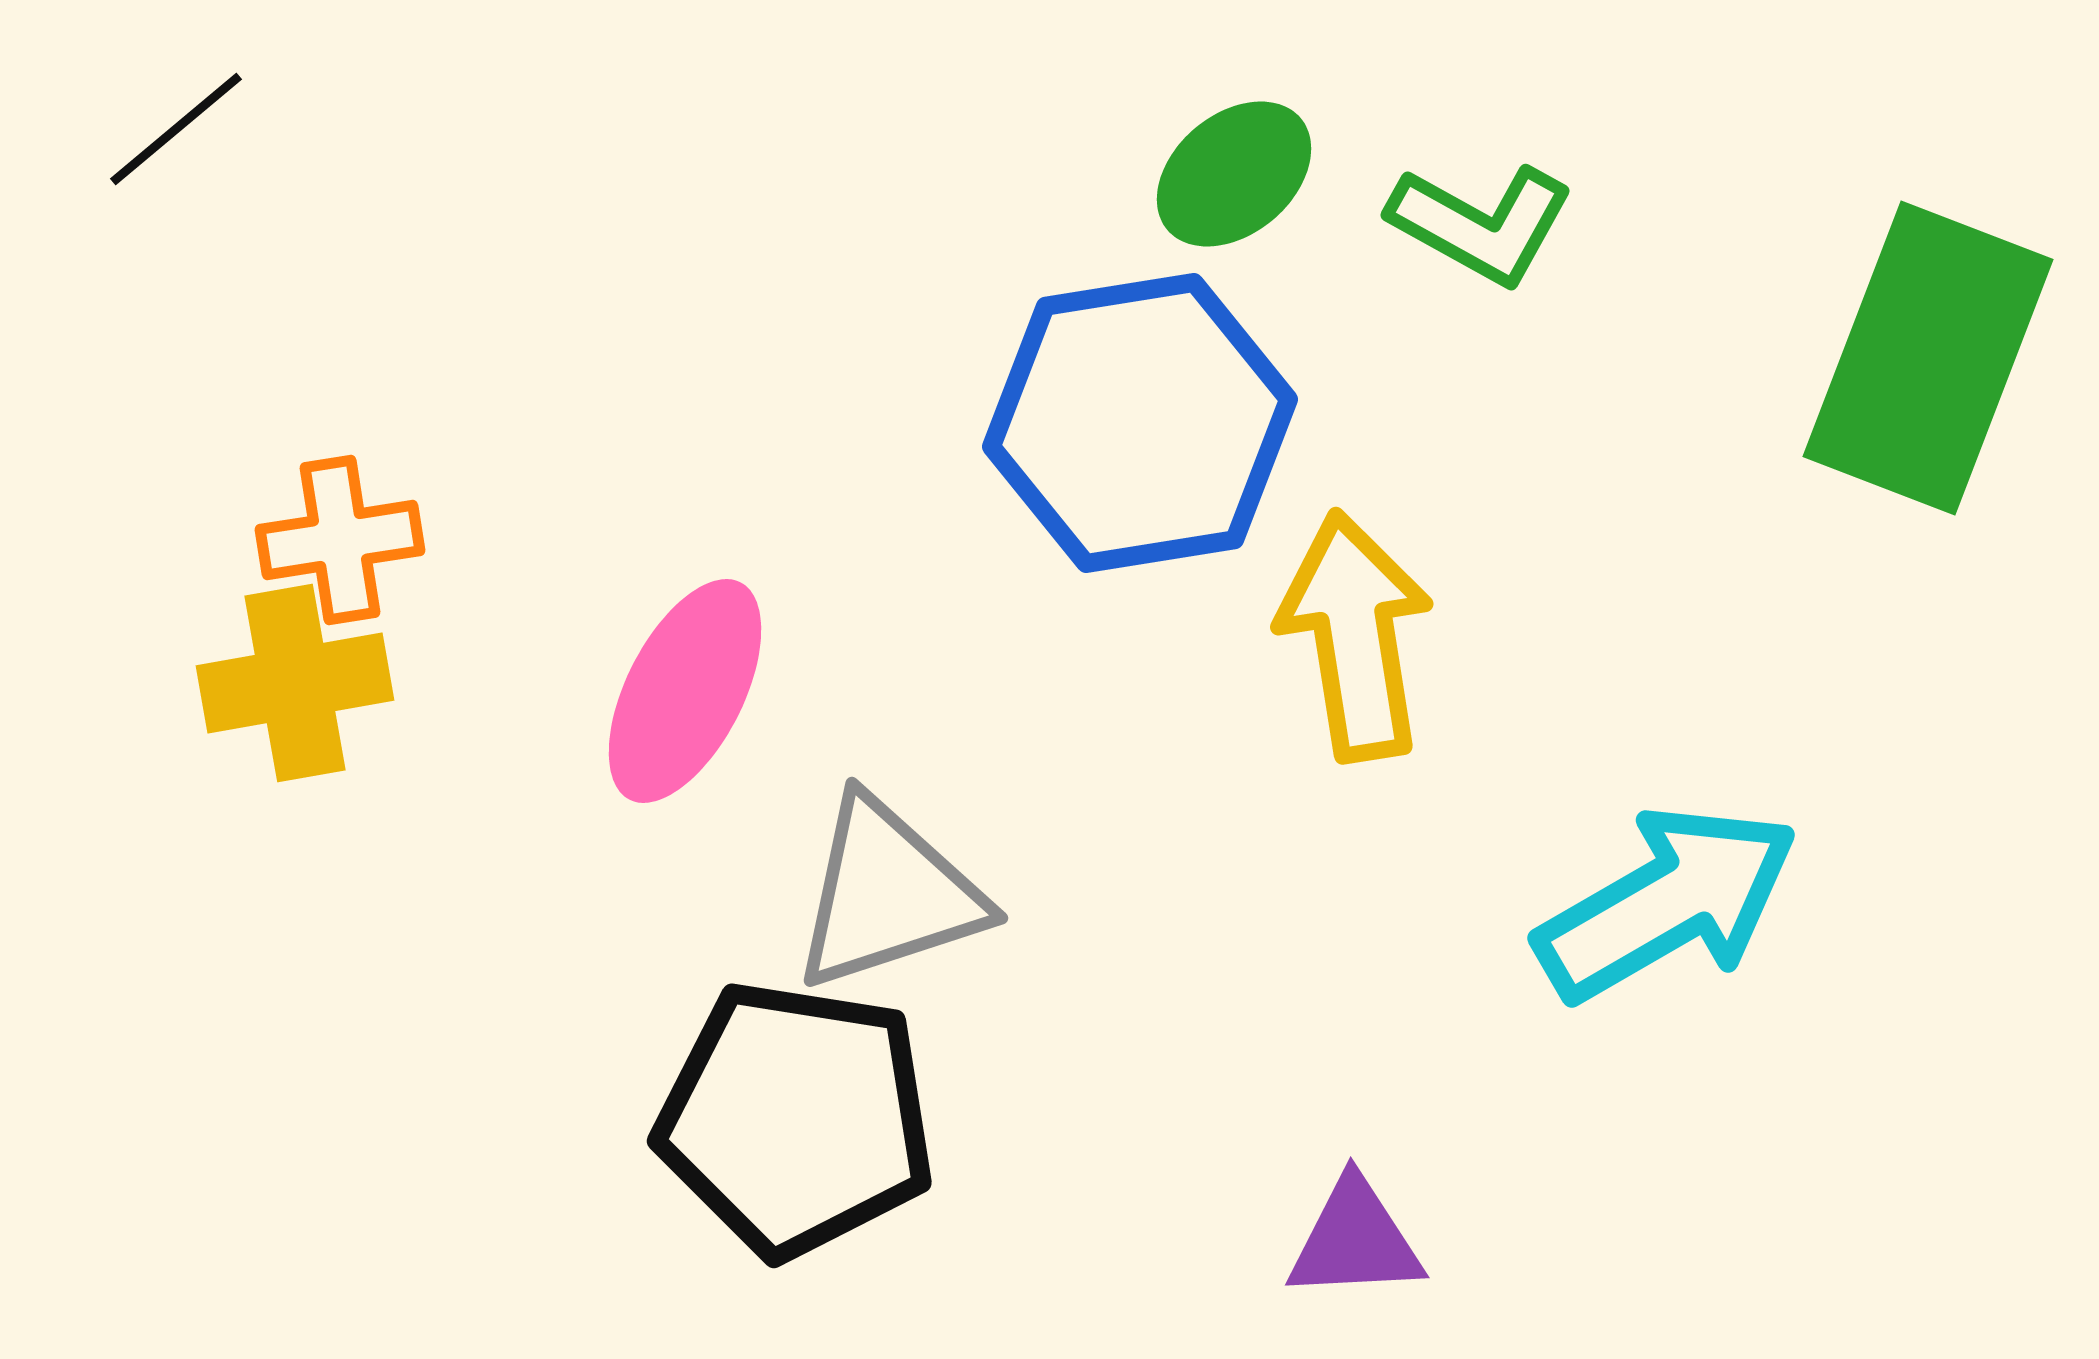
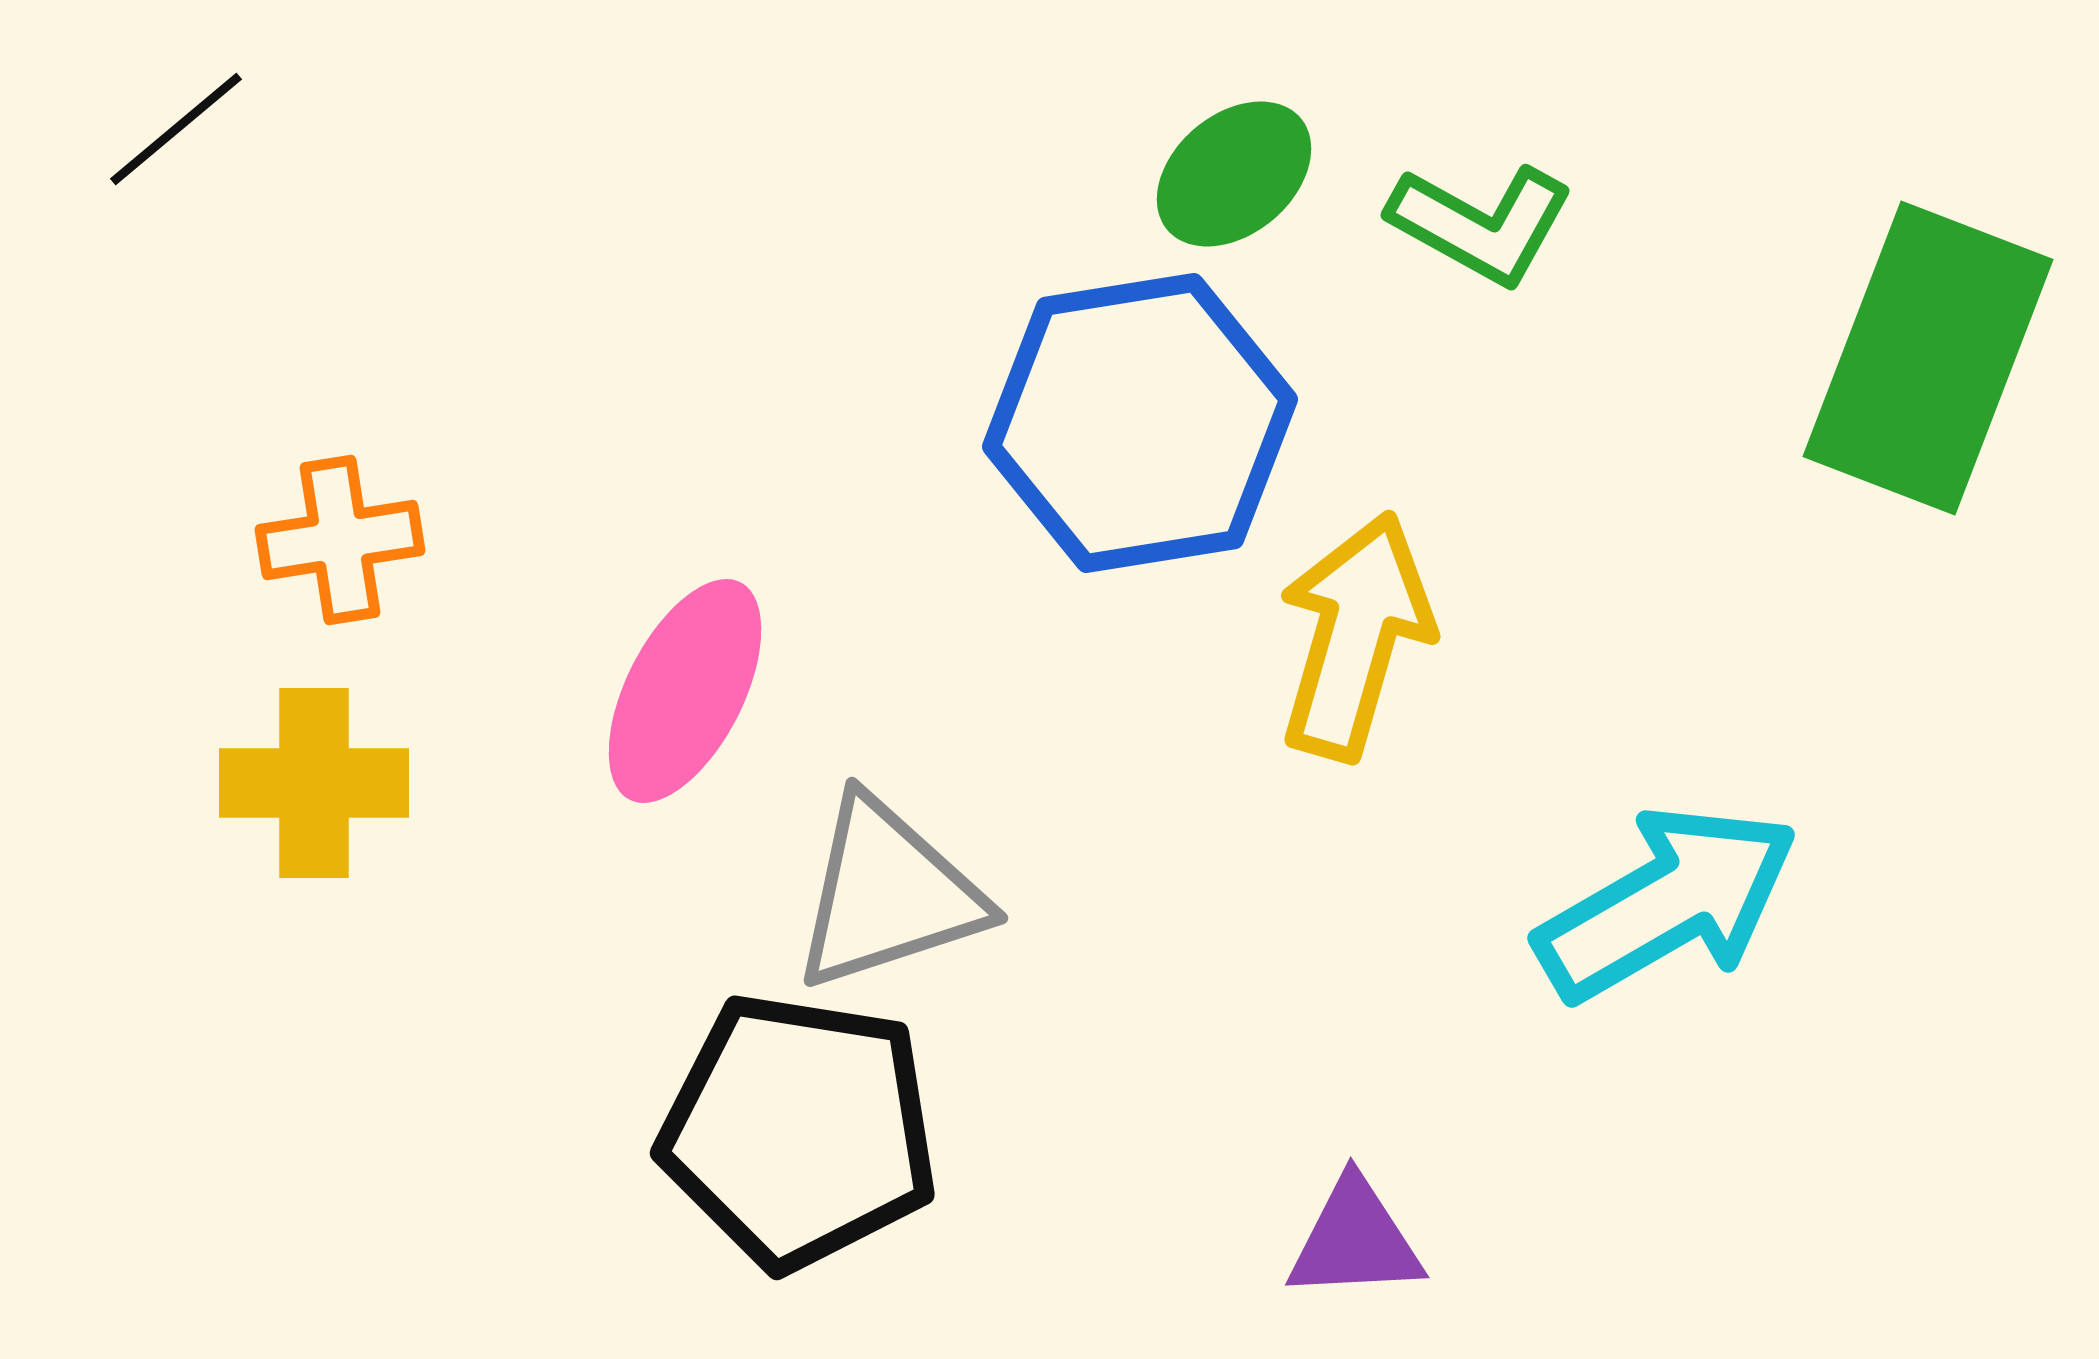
yellow arrow: rotated 25 degrees clockwise
yellow cross: moved 19 px right, 100 px down; rotated 10 degrees clockwise
black pentagon: moved 3 px right, 12 px down
